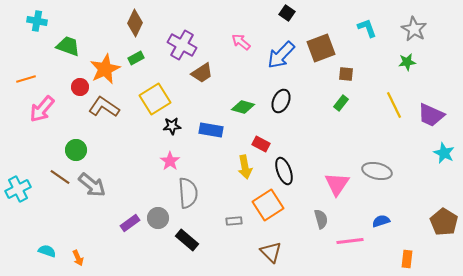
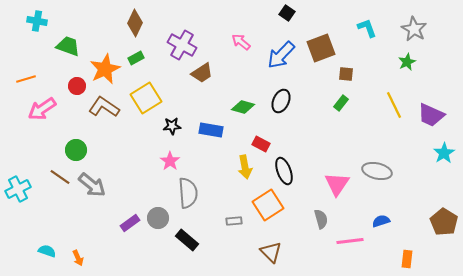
green star at (407, 62): rotated 18 degrees counterclockwise
red circle at (80, 87): moved 3 px left, 1 px up
yellow square at (155, 99): moved 9 px left, 1 px up
pink arrow at (42, 109): rotated 16 degrees clockwise
cyan star at (444, 153): rotated 15 degrees clockwise
